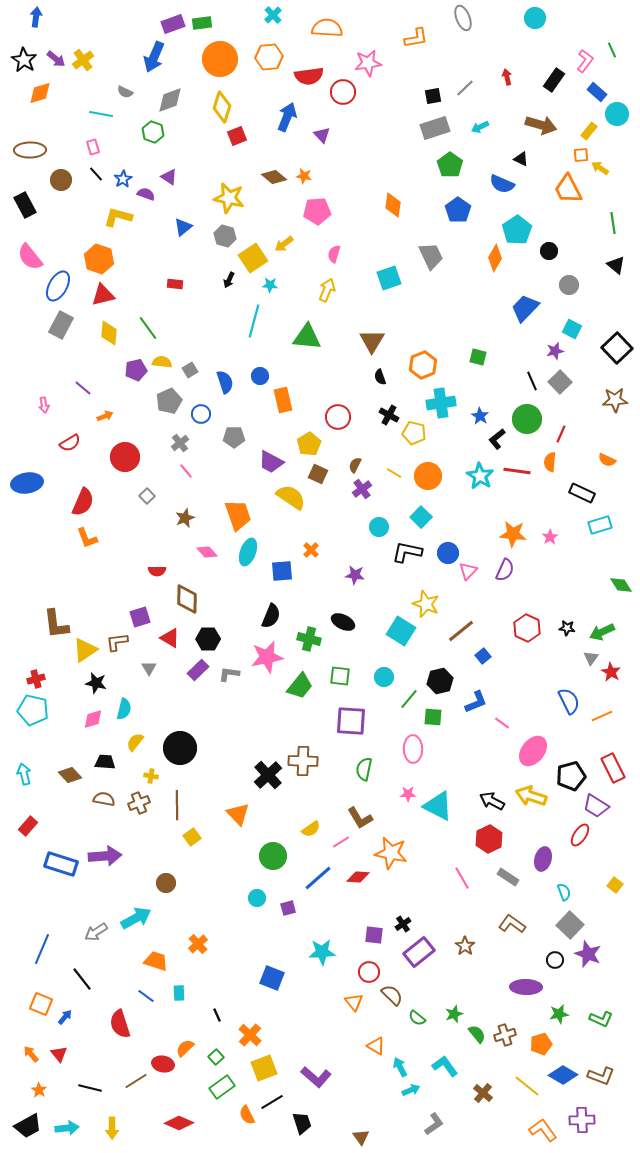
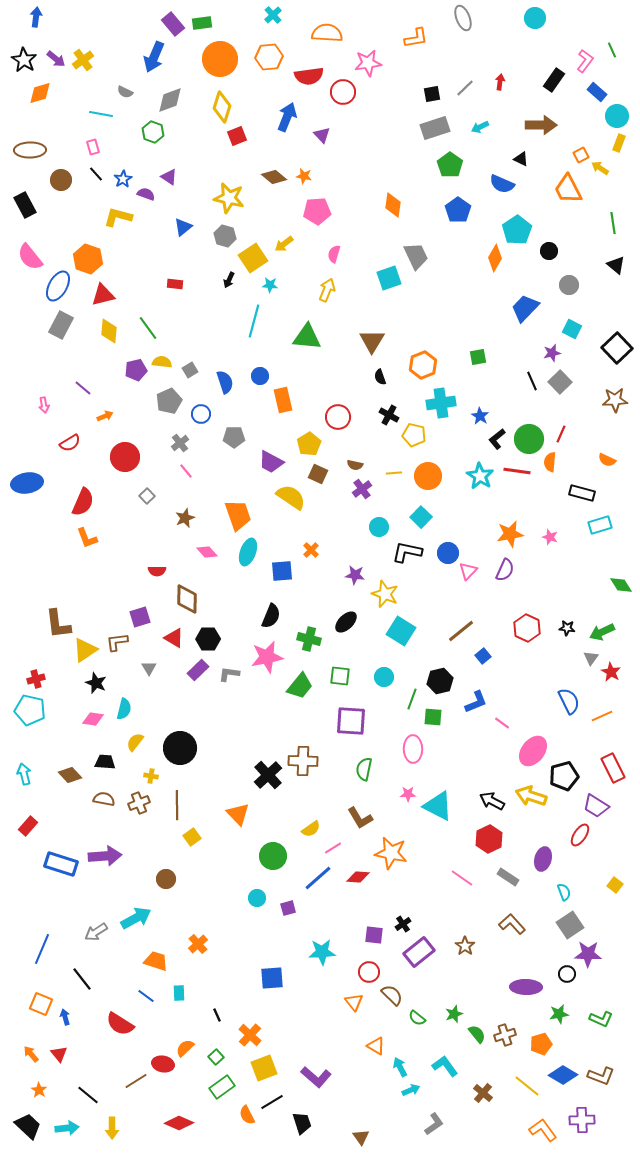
purple rectangle at (173, 24): rotated 70 degrees clockwise
orange semicircle at (327, 28): moved 5 px down
red arrow at (507, 77): moved 7 px left, 5 px down; rotated 21 degrees clockwise
black square at (433, 96): moved 1 px left, 2 px up
cyan circle at (617, 114): moved 2 px down
brown arrow at (541, 125): rotated 16 degrees counterclockwise
yellow rectangle at (589, 131): moved 30 px right, 12 px down; rotated 18 degrees counterclockwise
orange square at (581, 155): rotated 21 degrees counterclockwise
gray trapezoid at (431, 256): moved 15 px left
orange hexagon at (99, 259): moved 11 px left
yellow diamond at (109, 333): moved 2 px up
purple star at (555, 351): moved 3 px left, 2 px down
green square at (478, 357): rotated 24 degrees counterclockwise
green circle at (527, 419): moved 2 px right, 20 px down
yellow pentagon at (414, 433): moved 2 px down
brown semicircle at (355, 465): rotated 105 degrees counterclockwise
yellow line at (394, 473): rotated 35 degrees counterclockwise
black rectangle at (582, 493): rotated 10 degrees counterclockwise
orange star at (513, 534): moved 3 px left; rotated 16 degrees counterclockwise
pink star at (550, 537): rotated 21 degrees counterclockwise
yellow star at (426, 604): moved 41 px left, 10 px up
black ellipse at (343, 622): moved 3 px right; rotated 70 degrees counterclockwise
brown L-shape at (56, 624): moved 2 px right
red triangle at (170, 638): moved 4 px right
black star at (96, 683): rotated 10 degrees clockwise
green line at (409, 699): moved 3 px right; rotated 20 degrees counterclockwise
cyan pentagon at (33, 710): moved 3 px left
pink diamond at (93, 719): rotated 25 degrees clockwise
black pentagon at (571, 776): moved 7 px left
pink line at (341, 842): moved 8 px left, 6 px down
pink line at (462, 878): rotated 25 degrees counterclockwise
brown circle at (166, 883): moved 4 px up
brown L-shape at (512, 924): rotated 12 degrees clockwise
gray square at (570, 925): rotated 12 degrees clockwise
purple star at (588, 954): rotated 20 degrees counterclockwise
black circle at (555, 960): moved 12 px right, 14 px down
blue square at (272, 978): rotated 25 degrees counterclockwise
blue arrow at (65, 1017): rotated 56 degrees counterclockwise
red semicircle at (120, 1024): rotated 40 degrees counterclockwise
black line at (90, 1088): moved 2 px left, 7 px down; rotated 25 degrees clockwise
black trapezoid at (28, 1126): rotated 108 degrees counterclockwise
